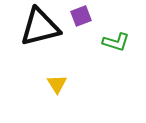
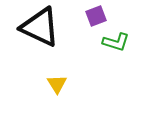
purple square: moved 15 px right
black triangle: rotated 39 degrees clockwise
